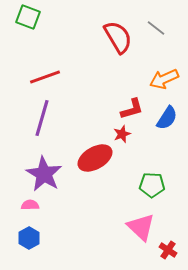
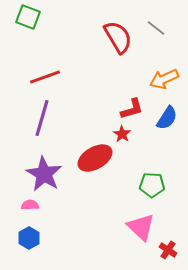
red star: rotated 18 degrees counterclockwise
